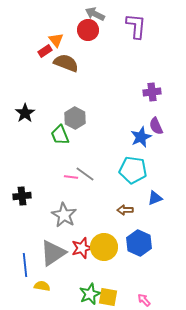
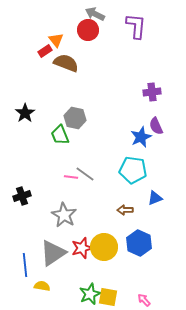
gray hexagon: rotated 15 degrees counterclockwise
black cross: rotated 12 degrees counterclockwise
